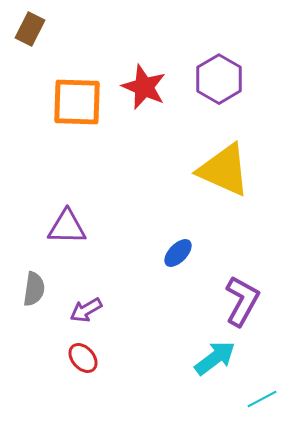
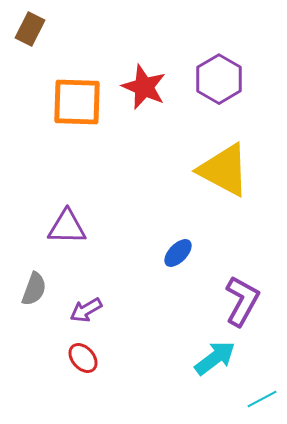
yellow triangle: rotated 4 degrees clockwise
gray semicircle: rotated 12 degrees clockwise
